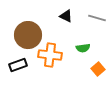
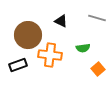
black triangle: moved 5 px left, 5 px down
